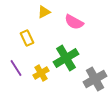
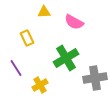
yellow triangle: rotated 24 degrees clockwise
yellow cross: moved 1 px left, 12 px down
gray cross: moved 1 px up; rotated 20 degrees clockwise
